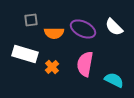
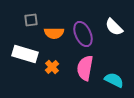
purple ellipse: moved 5 px down; rotated 40 degrees clockwise
pink semicircle: moved 4 px down
